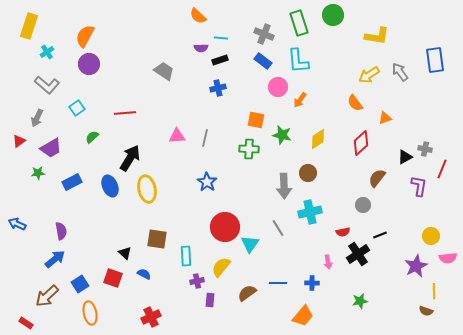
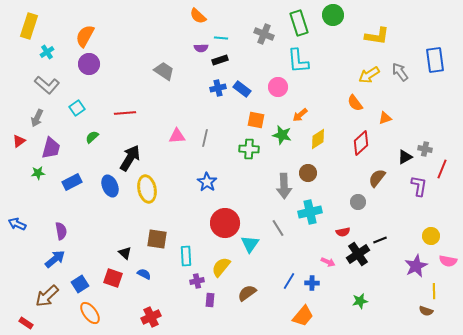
blue rectangle at (263, 61): moved 21 px left, 28 px down
orange arrow at (300, 100): moved 15 px down; rotated 14 degrees clockwise
purple trapezoid at (51, 148): rotated 45 degrees counterclockwise
gray circle at (363, 205): moved 5 px left, 3 px up
red circle at (225, 227): moved 4 px up
black line at (380, 235): moved 5 px down
pink semicircle at (448, 258): moved 3 px down; rotated 18 degrees clockwise
pink arrow at (328, 262): rotated 56 degrees counterclockwise
blue line at (278, 283): moved 11 px right, 2 px up; rotated 60 degrees counterclockwise
orange ellipse at (90, 313): rotated 25 degrees counterclockwise
